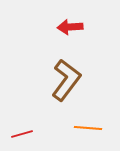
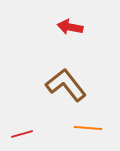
red arrow: rotated 15 degrees clockwise
brown L-shape: moved 5 px down; rotated 75 degrees counterclockwise
